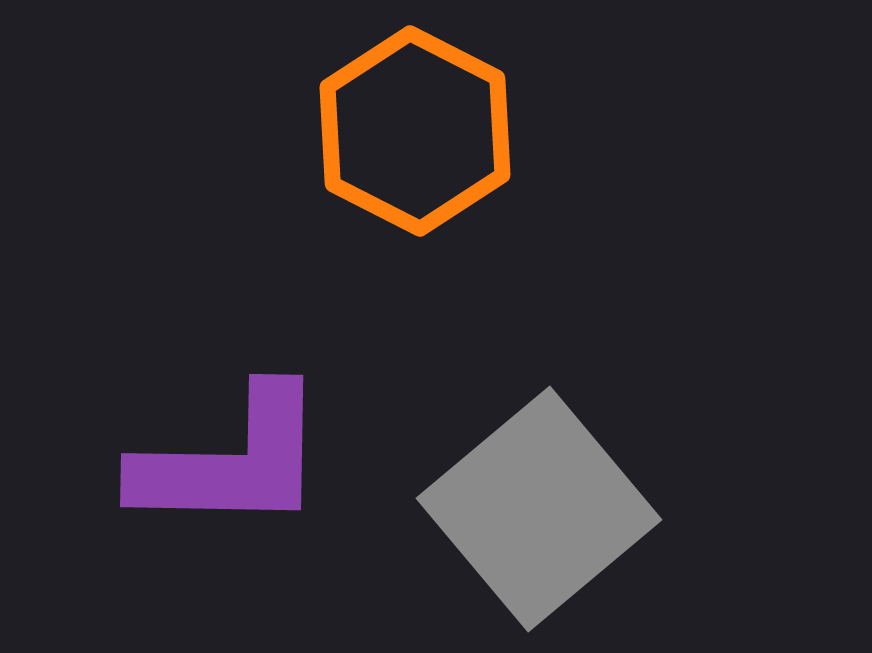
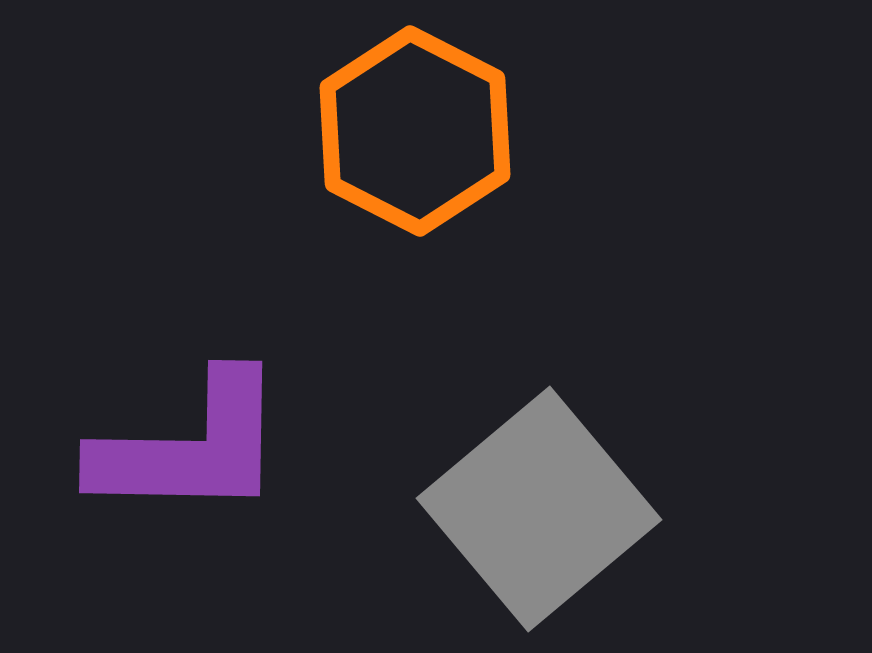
purple L-shape: moved 41 px left, 14 px up
